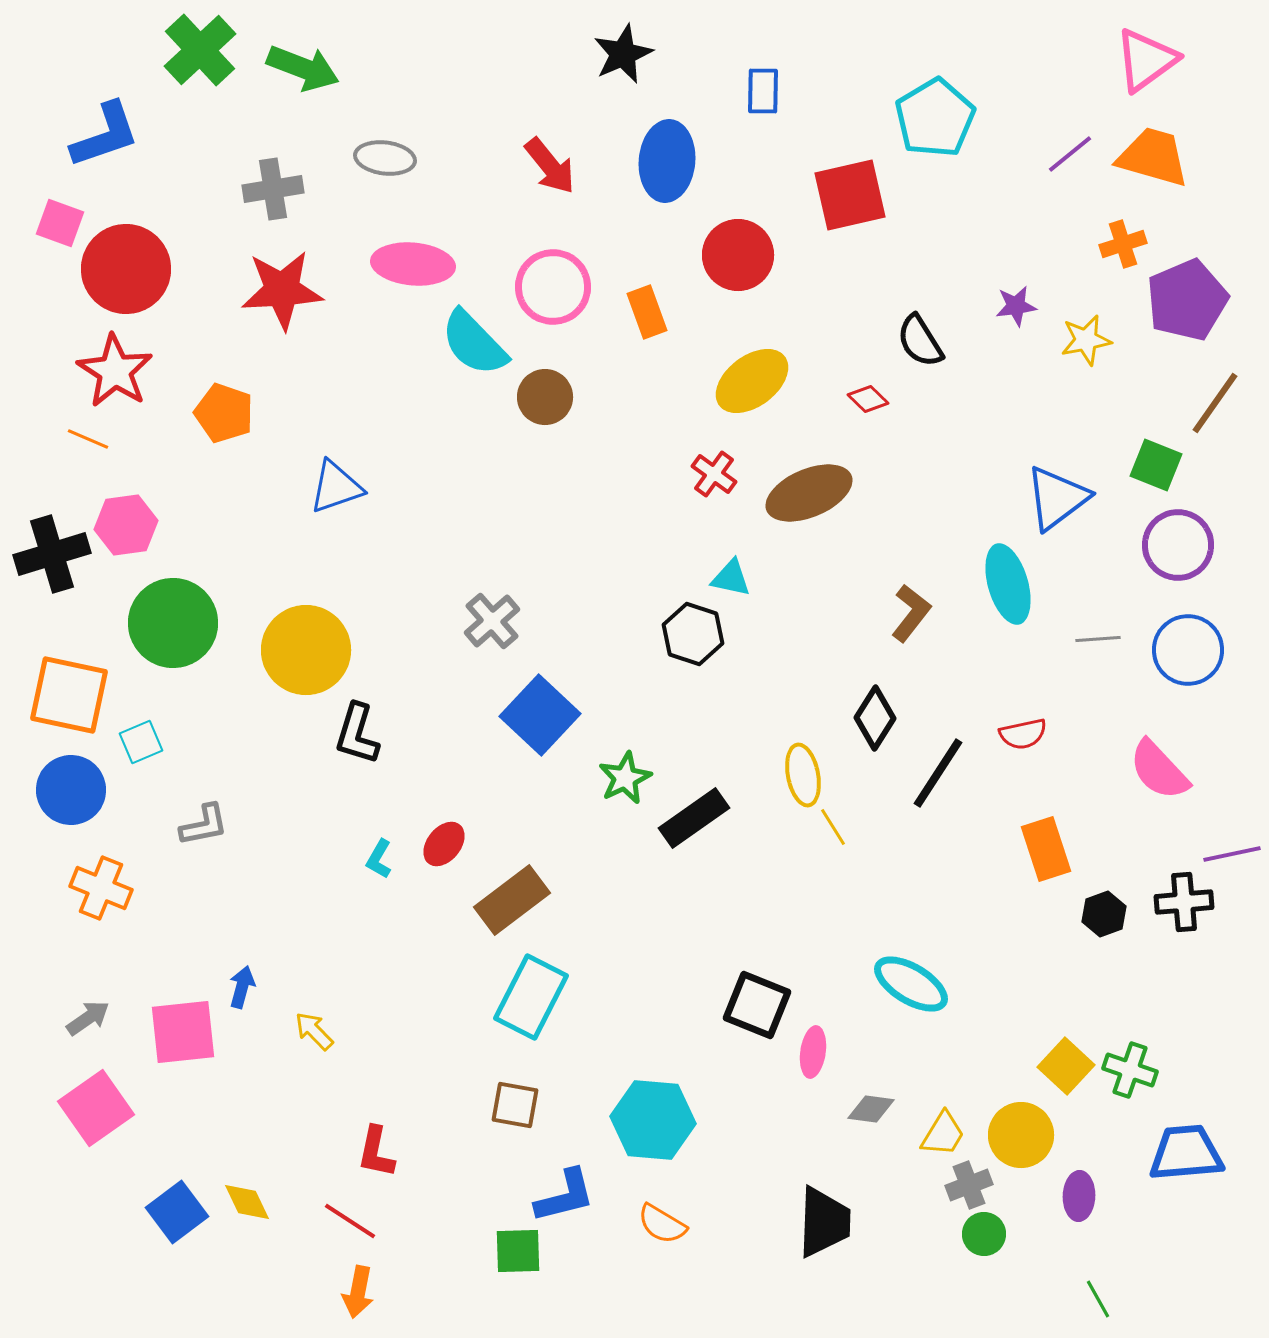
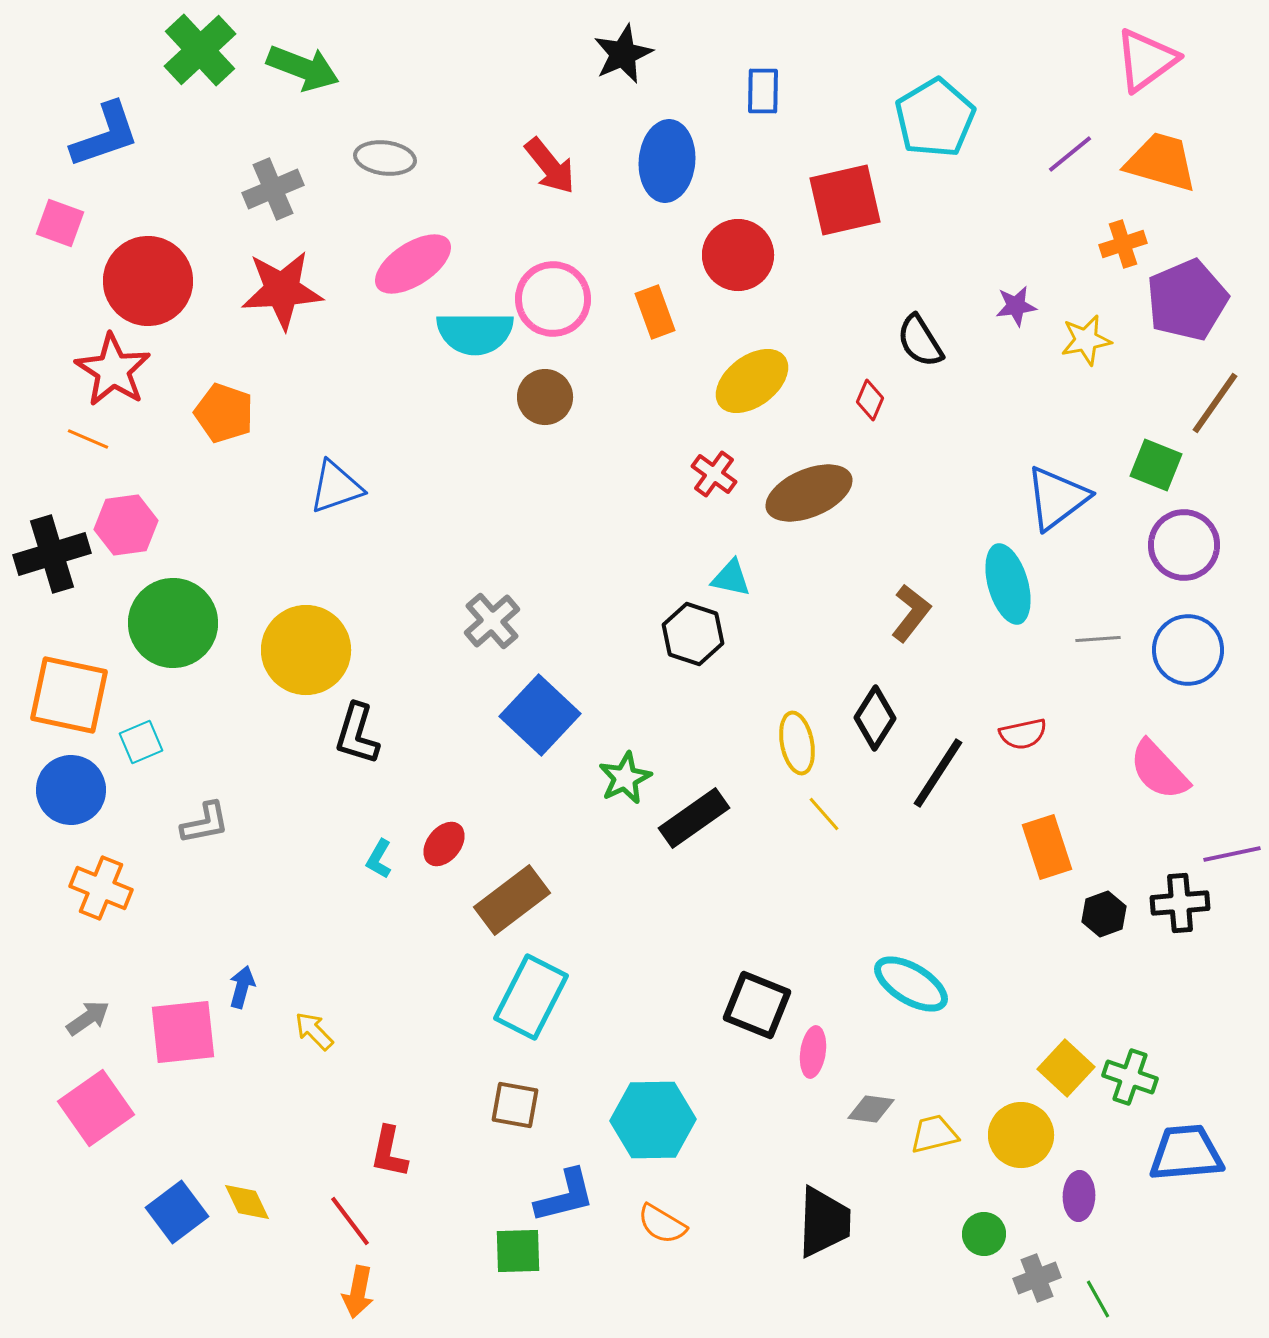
orange trapezoid at (1153, 157): moved 8 px right, 5 px down
gray cross at (273, 189): rotated 14 degrees counterclockwise
red square at (850, 195): moved 5 px left, 5 px down
pink ellipse at (413, 264): rotated 38 degrees counterclockwise
red circle at (126, 269): moved 22 px right, 12 px down
pink circle at (553, 287): moved 12 px down
orange rectangle at (647, 312): moved 8 px right
cyan semicircle at (474, 343): moved 1 px right, 10 px up; rotated 46 degrees counterclockwise
red star at (115, 371): moved 2 px left, 1 px up
red diamond at (868, 399): moved 2 px right, 1 px down; rotated 69 degrees clockwise
purple circle at (1178, 545): moved 6 px right
yellow ellipse at (803, 775): moved 6 px left, 32 px up
gray L-shape at (204, 825): moved 1 px right, 2 px up
yellow line at (833, 827): moved 9 px left, 13 px up; rotated 9 degrees counterclockwise
orange rectangle at (1046, 849): moved 1 px right, 2 px up
black cross at (1184, 902): moved 4 px left, 1 px down
yellow square at (1066, 1066): moved 2 px down
green cross at (1130, 1070): moved 7 px down
cyan hexagon at (653, 1120): rotated 6 degrees counterclockwise
yellow trapezoid at (943, 1134): moved 9 px left; rotated 135 degrees counterclockwise
red L-shape at (376, 1152): moved 13 px right
gray cross at (969, 1185): moved 68 px right, 93 px down
red line at (350, 1221): rotated 20 degrees clockwise
